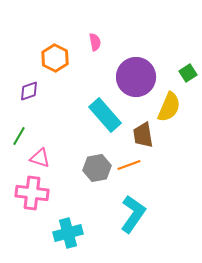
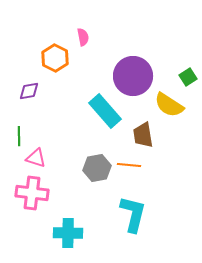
pink semicircle: moved 12 px left, 5 px up
green square: moved 4 px down
purple circle: moved 3 px left, 1 px up
purple diamond: rotated 10 degrees clockwise
yellow semicircle: moved 2 px up; rotated 100 degrees clockwise
cyan rectangle: moved 4 px up
green line: rotated 30 degrees counterclockwise
pink triangle: moved 4 px left
orange line: rotated 25 degrees clockwise
cyan L-shape: rotated 21 degrees counterclockwise
cyan cross: rotated 16 degrees clockwise
